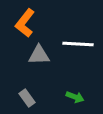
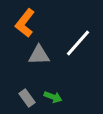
white line: moved 1 px up; rotated 52 degrees counterclockwise
green arrow: moved 22 px left
